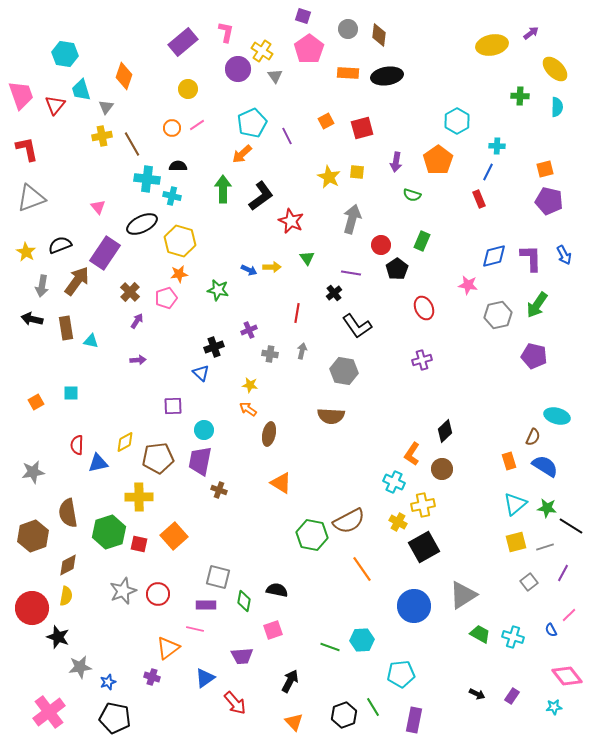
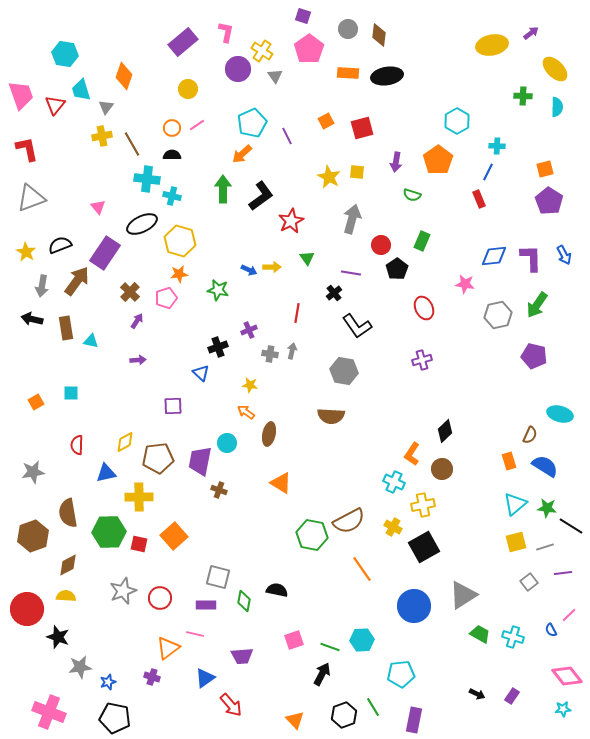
green cross at (520, 96): moved 3 px right
black semicircle at (178, 166): moved 6 px left, 11 px up
purple pentagon at (549, 201): rotated 20 degrees clockwise
red star at (291, 221): rotated 20 degrees clockwise
blue diamond at (494, 256): rotated 8 degrees clockwise
pink star at (468, 285): moved 3 px left, 1 px up
black cross at (214, 347): moved 4 px right
gray arrow at (302, 351): moved 10 px left
orange arrow at (248, 409): moved 2 px left, 3 px down
cyan ellipse at (557, 416): moved 3 px right, 2 px up
cyan circle at (204, 430): moved 23 px right, 13 px down
brown semicircle at (533, 437): moved 3 px left, 2 px up
blue triangle at (98, 463): moved 8 px right, 10 px down
yellow cross at (398, 522): moved 5 px left, 5 px down
green hexagon at (109, 532): rotated 16 degrees clockwise
purple line at (563, 573): rotated 54 degrees clockwise
red circle at (158, 594): moved 2 px right, 4 px down
yellow semicircle at (66, 596): rotated 96 degrees counterclockwise
red circle at (32, 608): moved 5 px left, 1 px down
pink line at (195, 629): moved 5 px down
pink square at (273, 630): moved 21 px right, 10 px down
black arrow at (290, 681): moved 32 px right, 7 px up
red arrow at (235, 703): moved 4 px left, 2 px down
cyan star at (554, 707): moved 9 px right, 2 px down
pink cross at (49, 712): rotated 32 degrees counterclockwise
orange triangle at (294, 722): moved 1 px right, 2 px up
